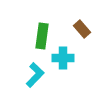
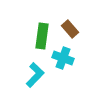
brown rectangle: moved 12 px left
cyan cross: rotated 20 degrees clockwise
